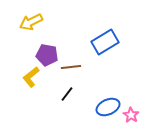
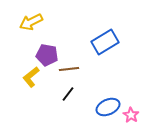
brown line: moved 2 px left, 2 px down
black line: moved 1 px right
